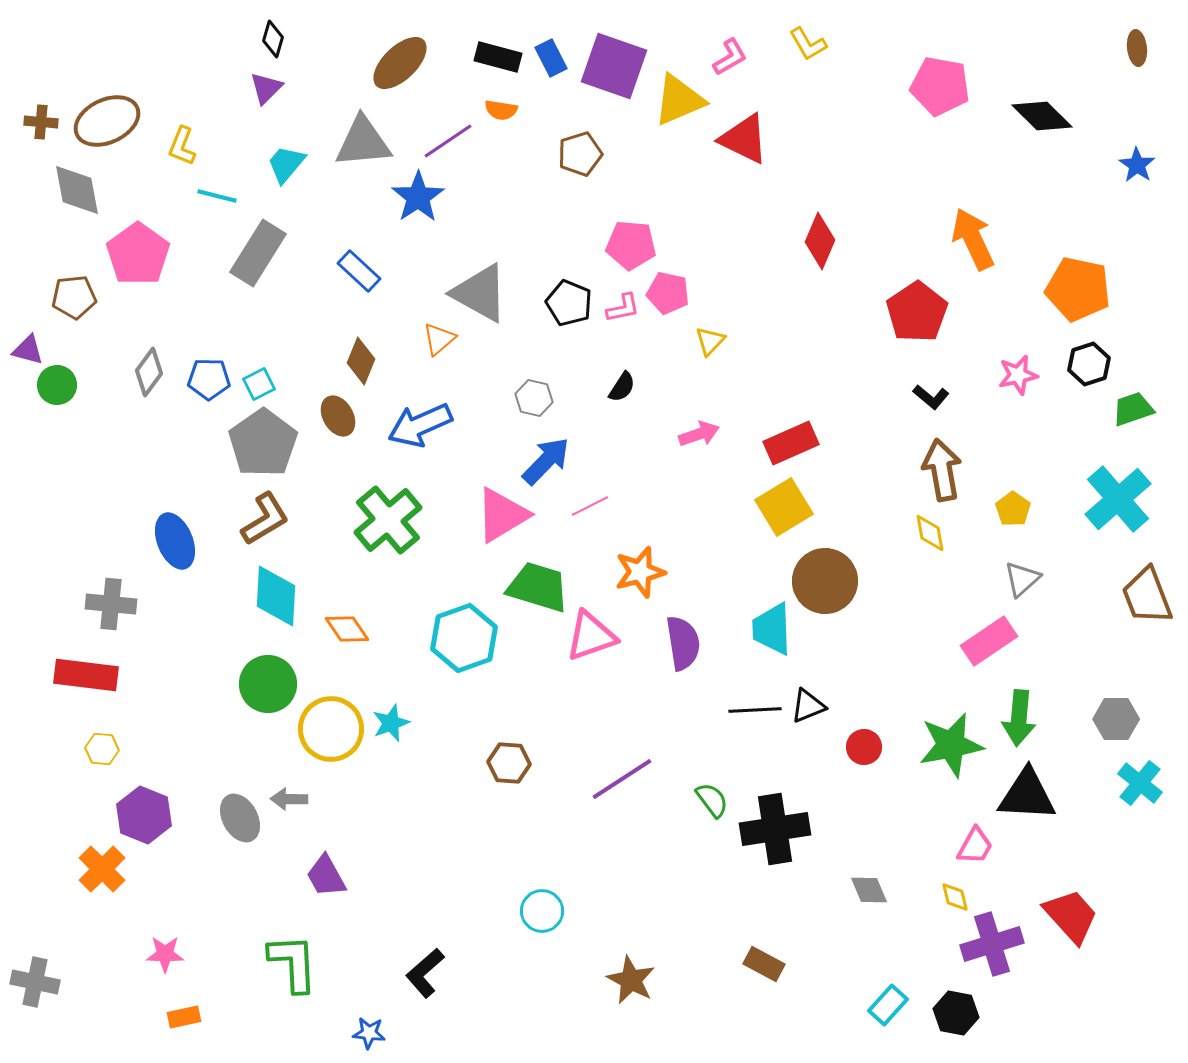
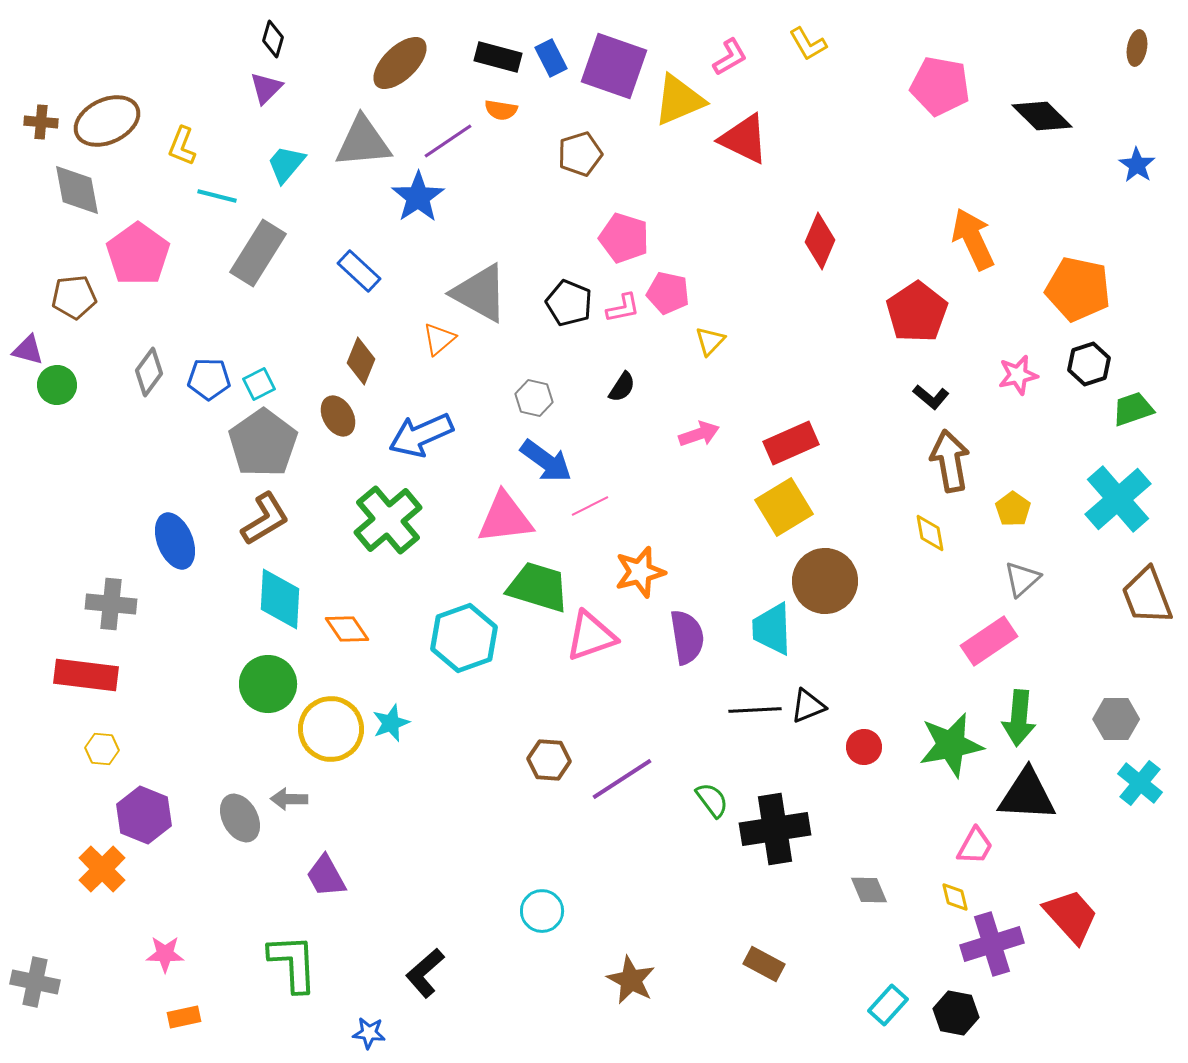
brown ellipse at (1137, 48): rotated 16 degrees clockwise
pink pentagon at (631, 245): moved 7 px left, 7 px up; rotated 12 degrees clockwise
blue arrow at (420, 425): moved 1 px right, 10 px down
blue arrow at (546, 461): rotated 82 degrees clockwise
brown arrow at (942, 470): moved 8 px right, 9 px up
pink triangle at (502, 515): moved 3 px right, 3 px down; rotated 24 degrees clockwise
cyan diamond at (276, 596): moved 4 px right, 3 px down
purple semicircle at (683, 643): moved 4 px right, 6 px up
brown hexagon at (509, 763): moved 40 px right, 3 px up
